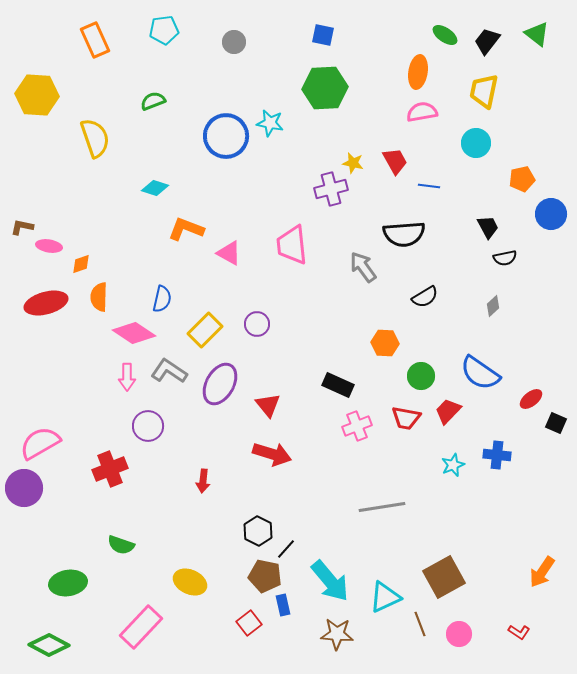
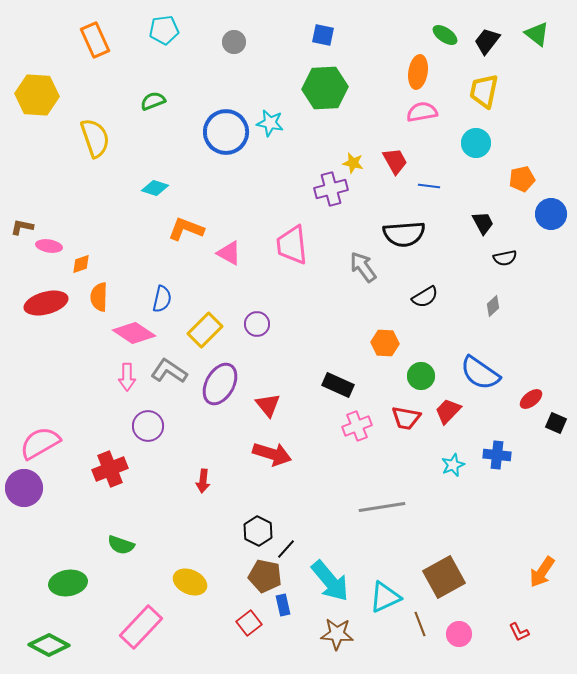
blue circle at (226, 136): moved 4 px up
black trapezoid at (488, 227): moved 5 px left, 4 px up
red L-shape at (519, 632): rotated 30 degrees clockwise
